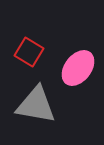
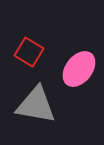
pink ellipse: moved 1 px right, 1 px down
